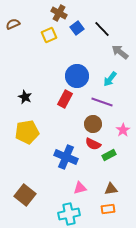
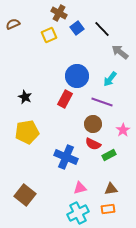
cyan cross: moved 9 px right, 1 px up; rotated 15 degrees counterclockwise
